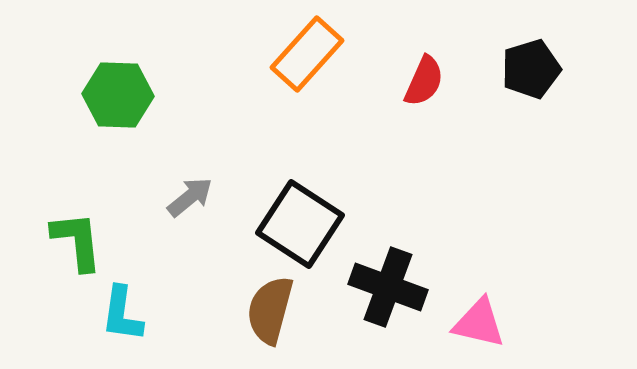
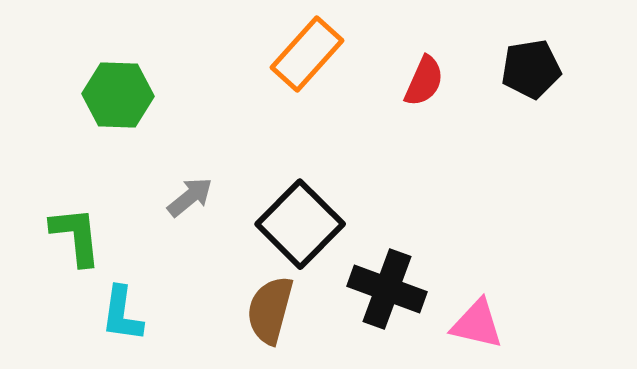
black pentagon: rotated 8 degrees clockwise
black square: rotated 12 degrees clockwise
green L-shape: moved 1 px left, 5 px up
black cross: moved 1 px left, 2 px down
pink triangle: moved 2 px left, 1 px down
